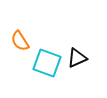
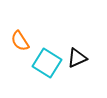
cyan square: rotated 12 degrees clockwise
